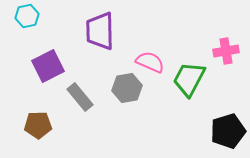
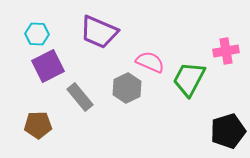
cyan hexagon: moved 10 px right, 18 px down; rotated 15 degrees clockwise
purple trapezoid: moved 1 px left, 1 px down; rotated 66 degrees counterclockwise
gray hexagon: rotated 16 degrees counterclockwise
